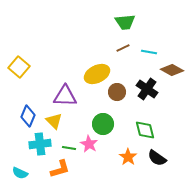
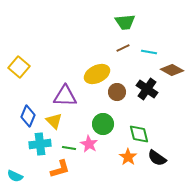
green diamond: moved 6 px left, 4 px down
cyan semicircle: moved 5 px left, 3 px down
